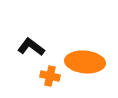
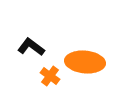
orange cross: rotated 24 degrees clockwise
